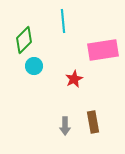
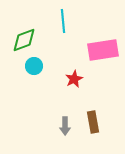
green diamond: rotated 24 degrees clockwise
